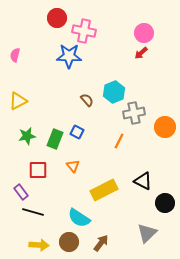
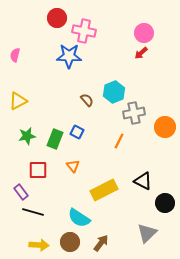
brown circle: moved 1 px right
